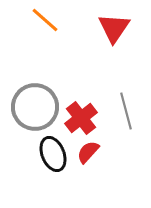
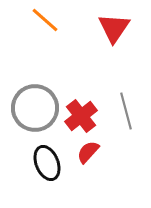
gray circle: moved 1 px down
red cross: moved 2 px up
black ellipse: moved 6 px left, 9 px down
